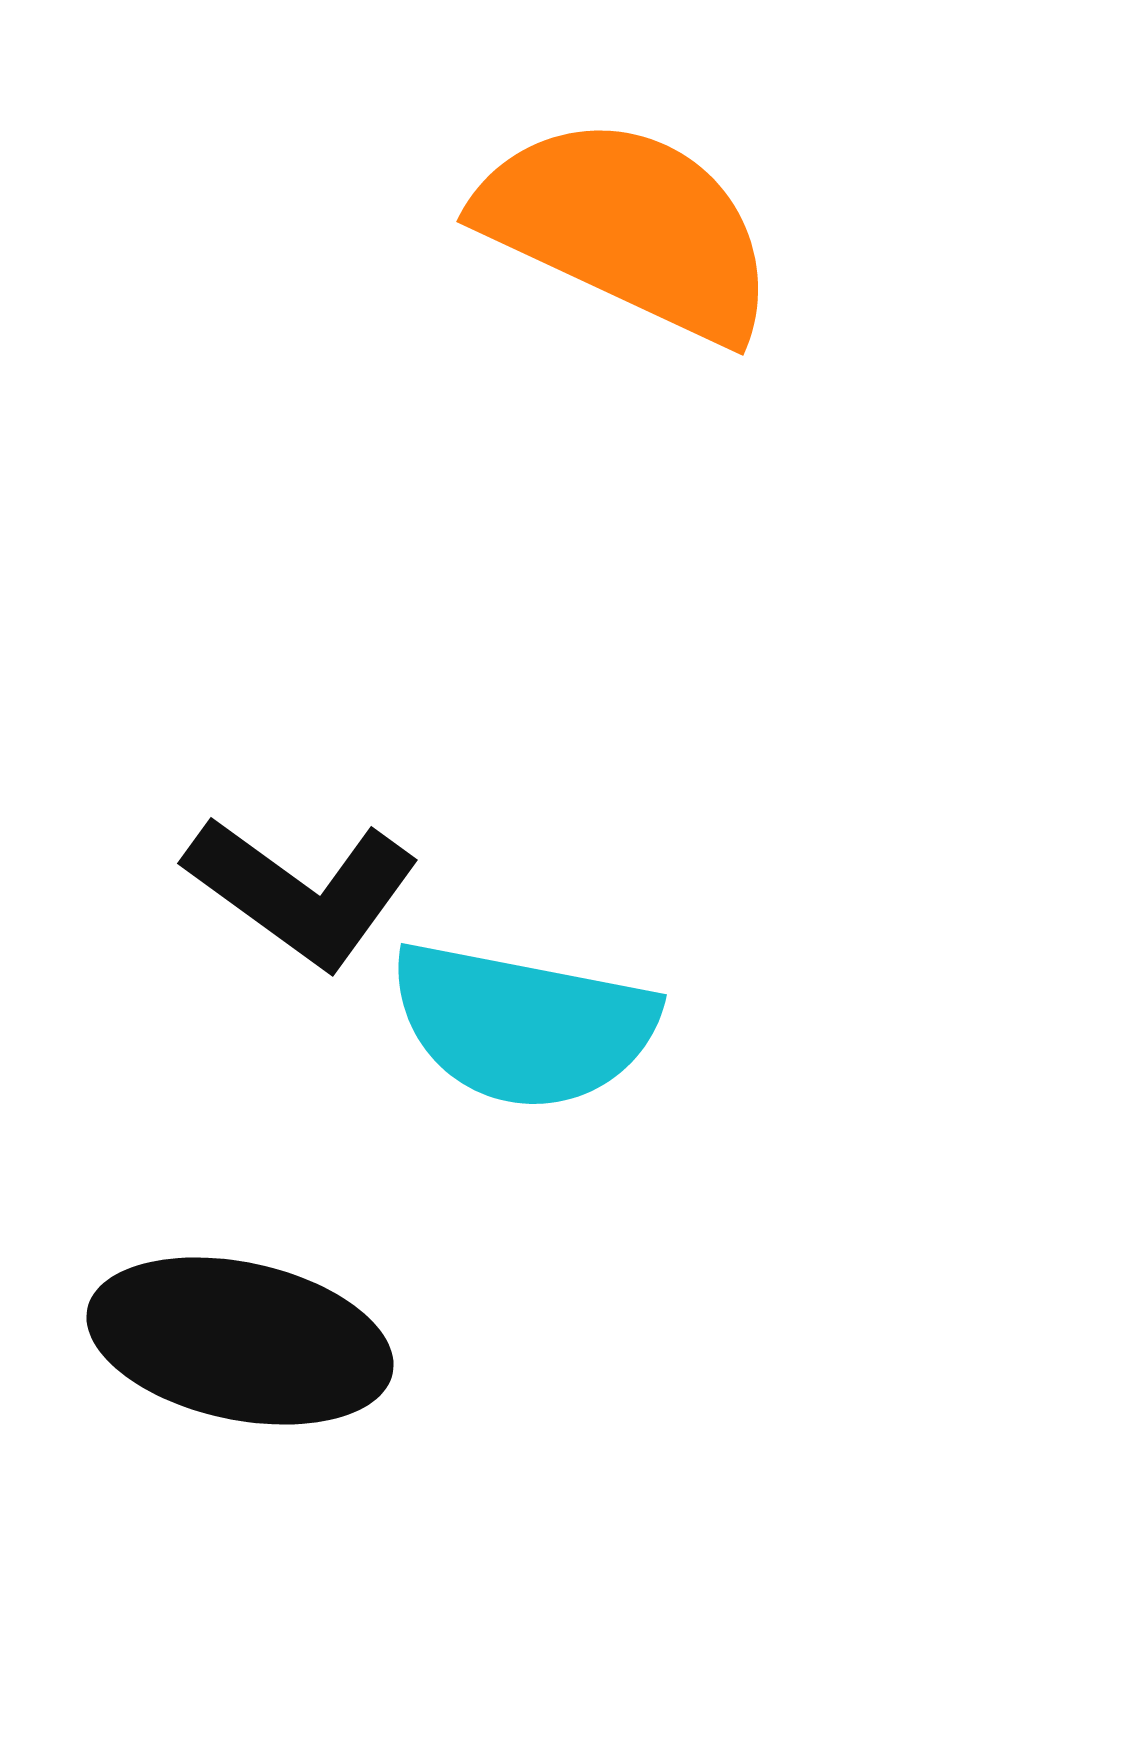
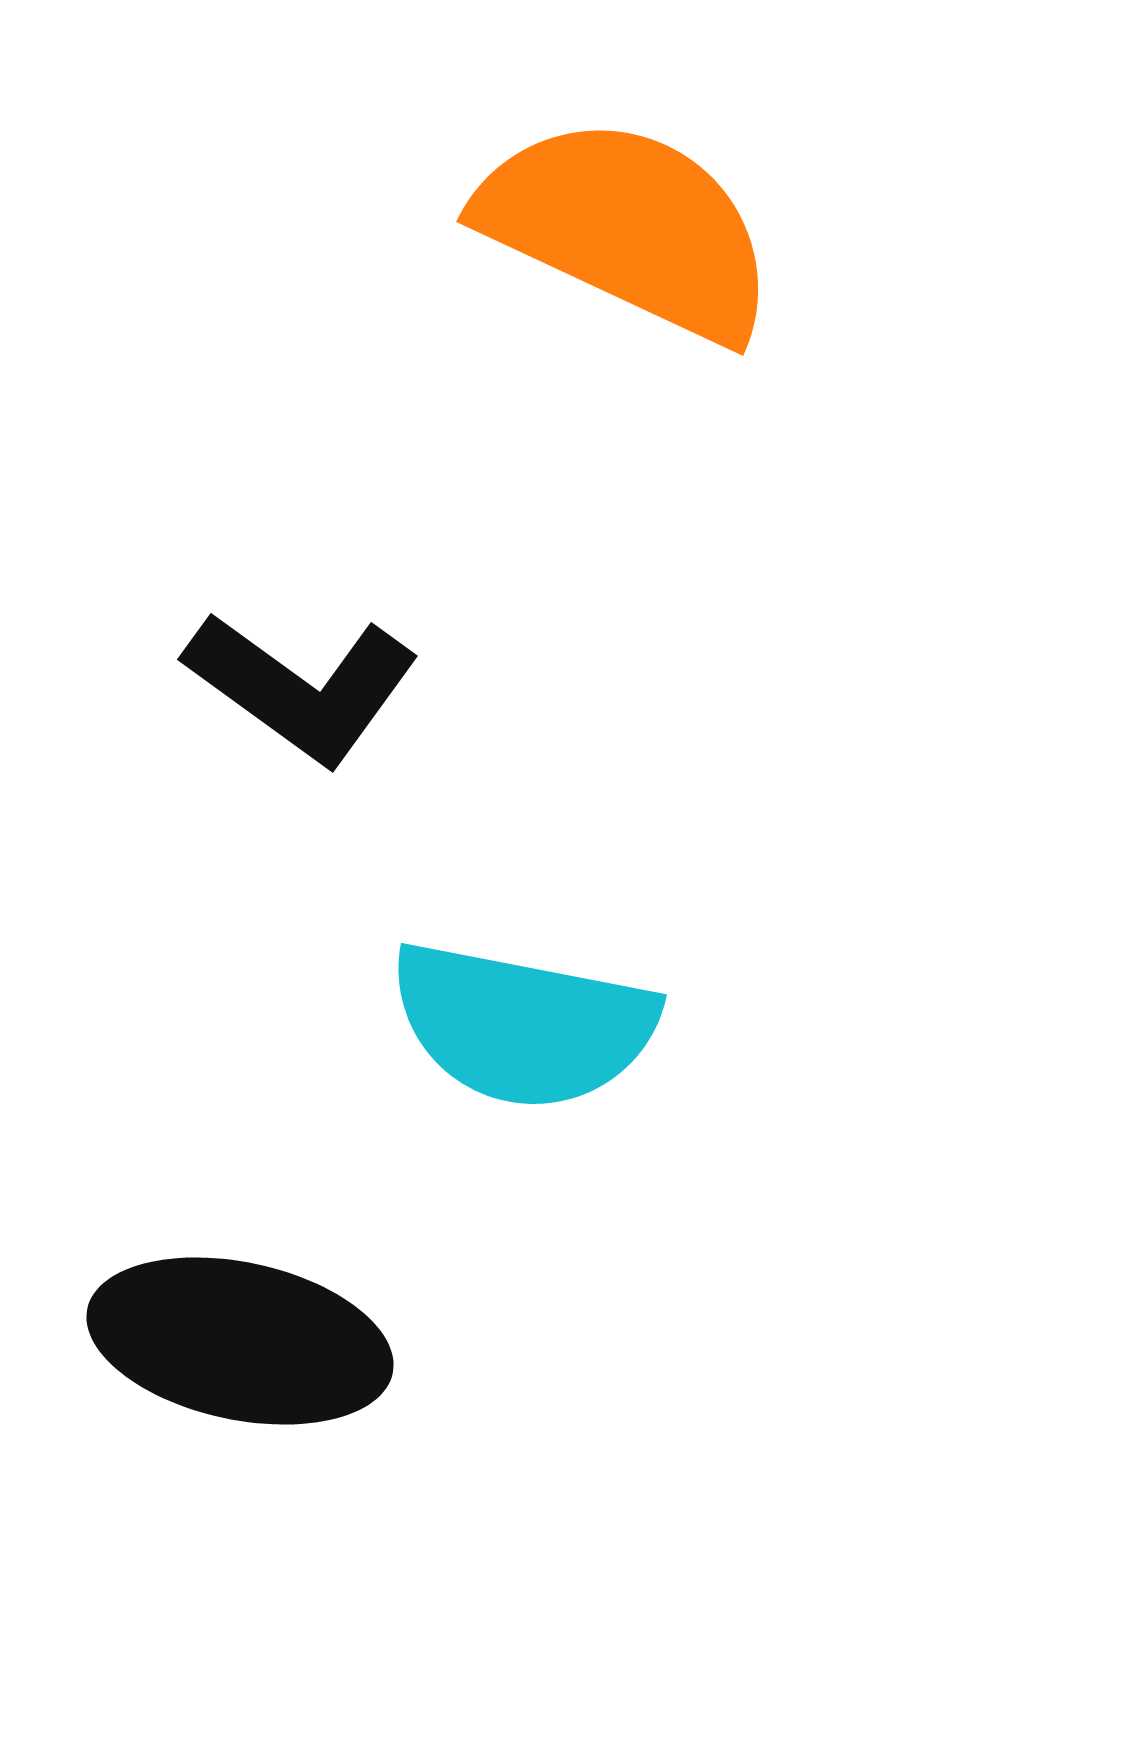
black L-shape: moved 204 px up
